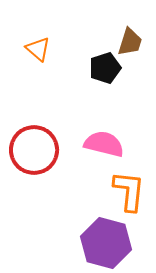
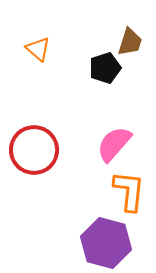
pink semicircle: moved 10 px right; rotated 63 degrees counterclockwise
